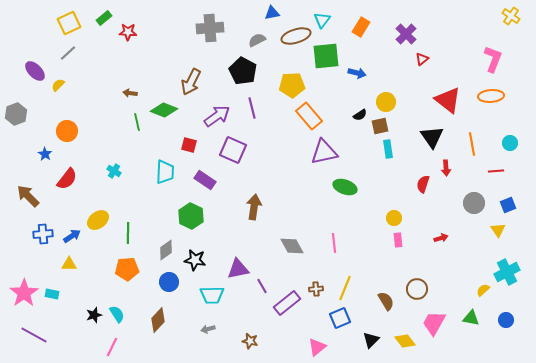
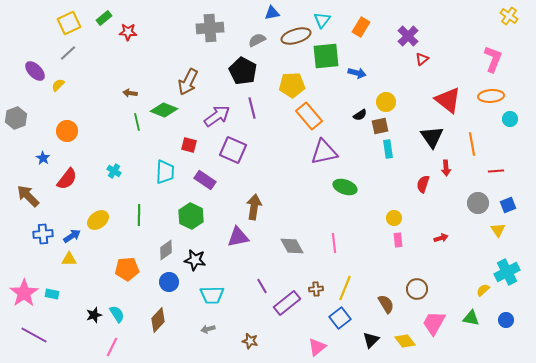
yellow cross at (511, 16): moved 2 px left
purple cross at (406, 34): moved 2 px right, 2 px down
brown arrow at (191, 82): moved 3 px left
gray hexagon at (16, 114): moved 4 px down
cyan circle at (510, 143): moved 24 px up
blue star at (45, 154): moved 2 px left, 4 px down
gray circle at (474, 203): moved 4 px right
green line at (128, 233): moved 11 px right, 18 px up
yellow triangle at (69, 264): moved 5 px up
purple triangle at (238, 269): moved 32 px up
brown semicircle at (386, 301): moved 3 px down
blue square at (340, 318): rotated 15 degrees counterclockwise
